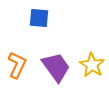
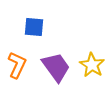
blue square: moved 5 px left, 9 px down
